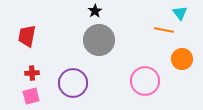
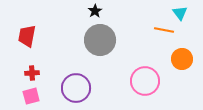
gray circle: moved 1 px right
purple circle: moved 3 px right, 5 px down
